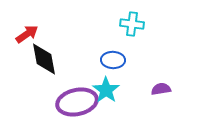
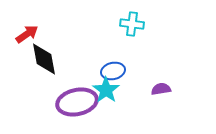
blue ellipse: moved 11 px down; rotated 15 degrees counterclockwise
